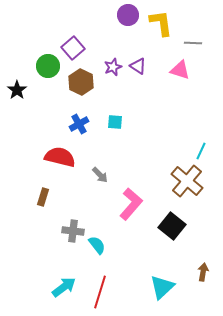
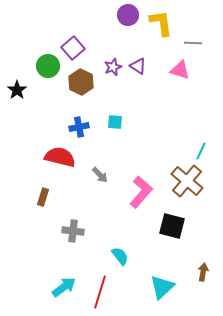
blue cross: moved 3 px down; rotated 18 degrees clockwise
pink L-shape: moved 10 px right, 12 px up
black square: rotated 24 degrees counterclockwise
cyan semicircle: moved 23 px right, 11 px down
